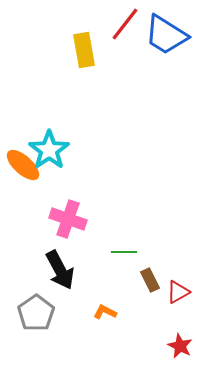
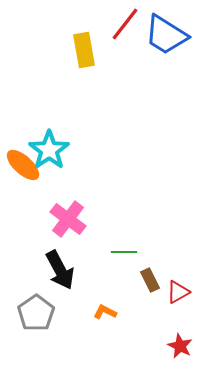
pink cross: rotated 18 degrees clockwise
